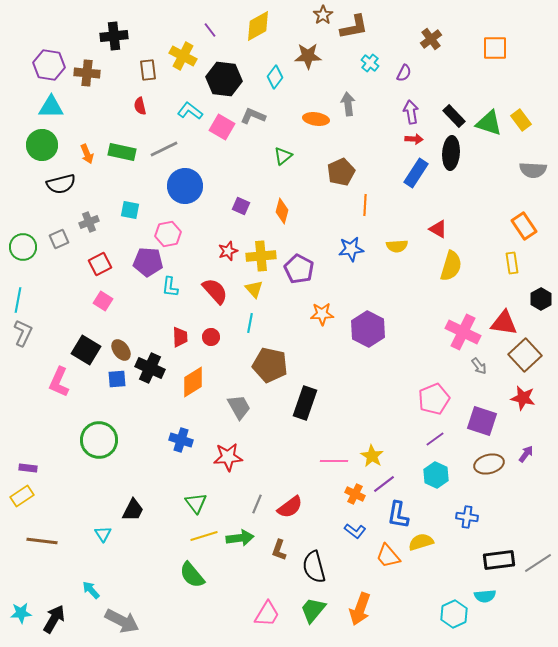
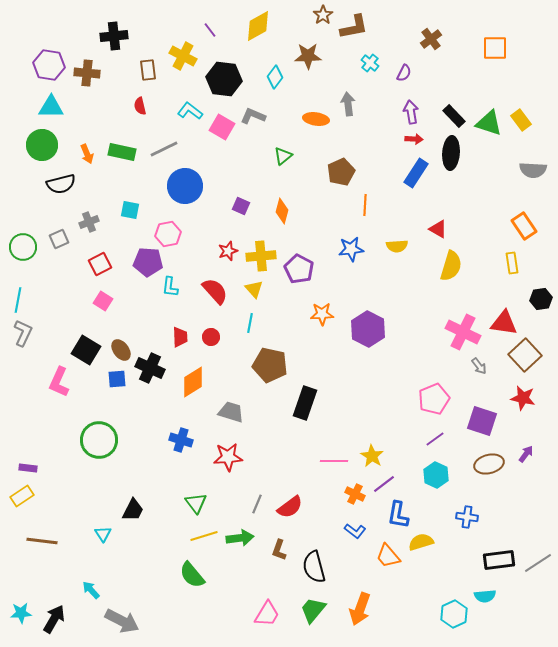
black hexagon at (541, 299): rotated 20 degrees clockwise
gray trapezoid at (239, 407): moved 8 px left, 5 px down; rotated 44 degrees counterclockwise
